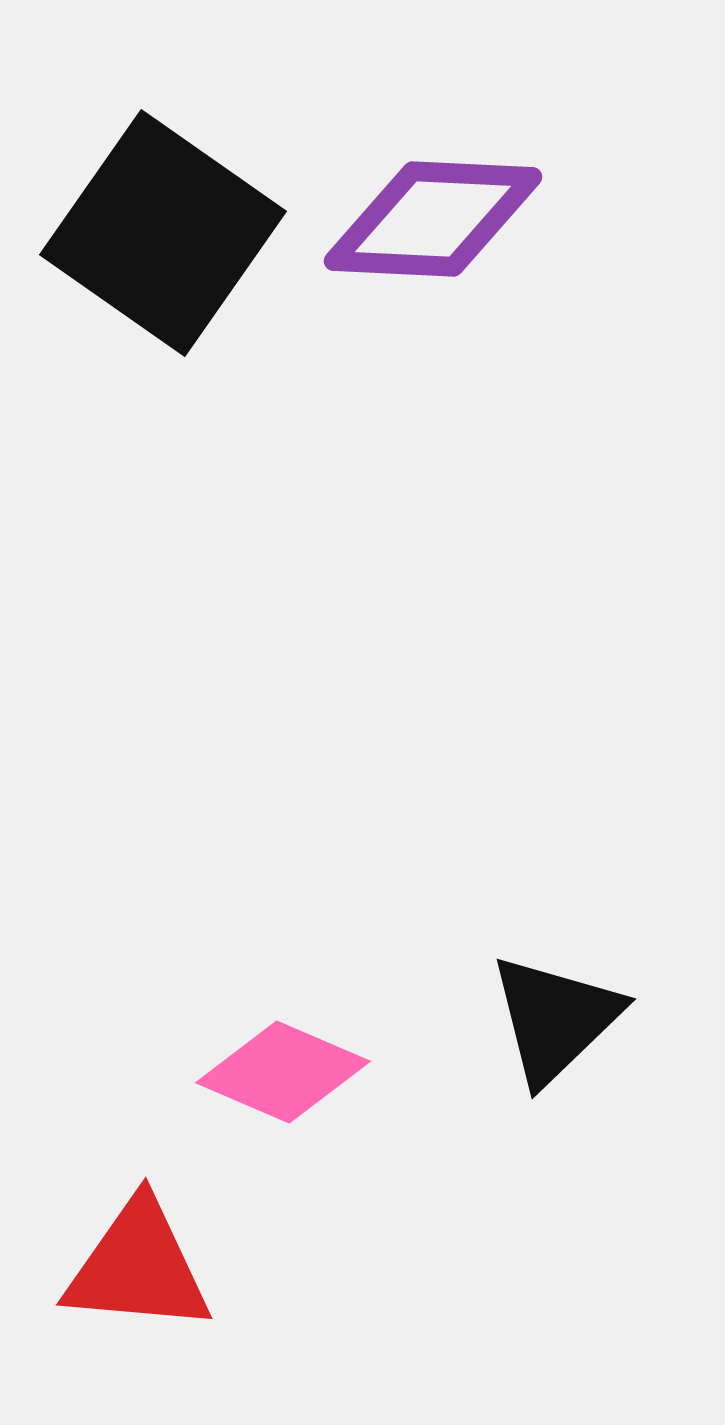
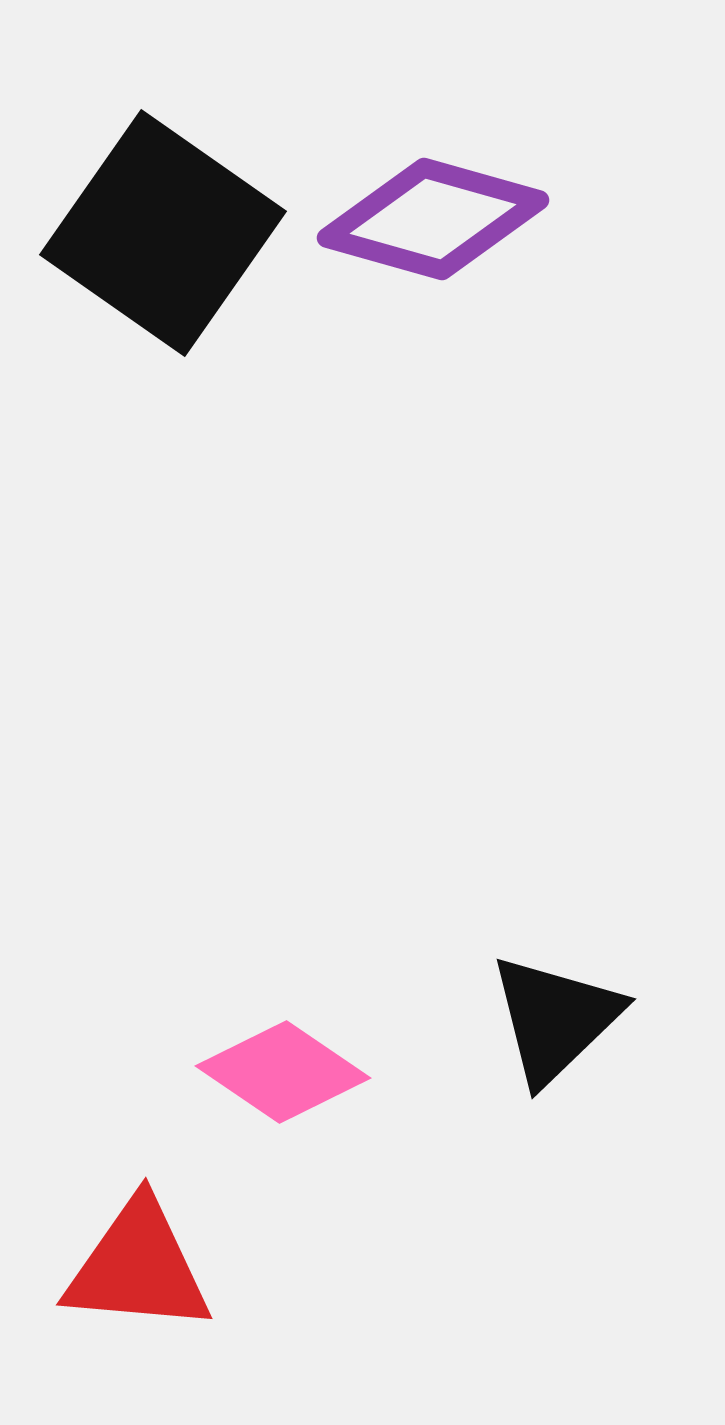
purple diamond: rotated 13 degrees clockwise
pink diamond: rotated 11 degrees clockwise
